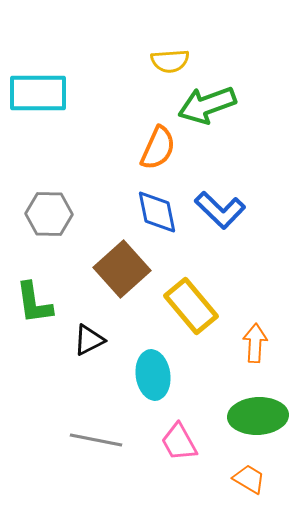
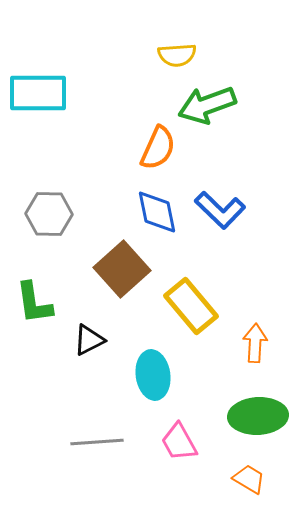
yellow semicircle: moved 7 px right, 6 px up
gray line: moved 1 px right, 2 px down; rotated 15 degrees counterclockwise
